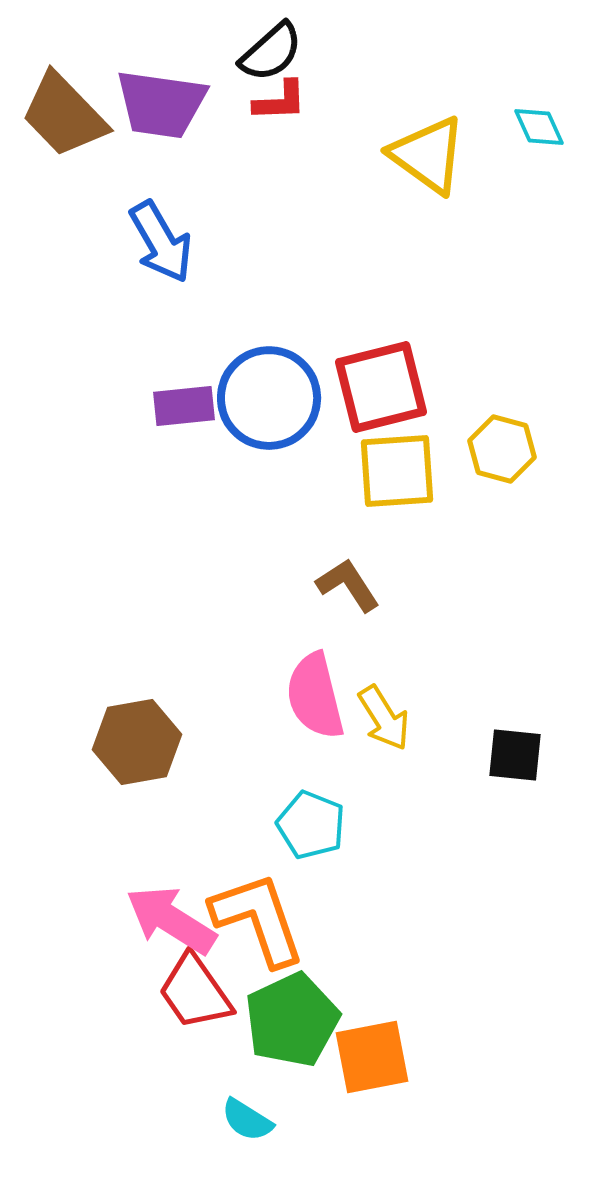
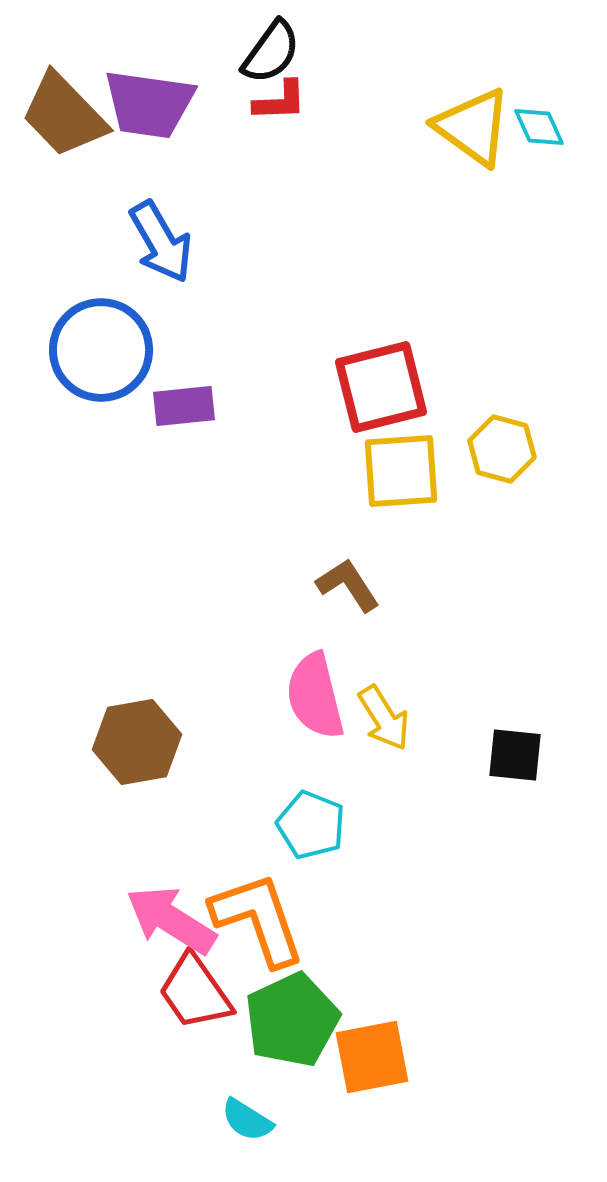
black semicircle: rotated 12 degrees counterclockwise
purple trapezoid: moved 12 px left
yellow triangle: moved 45 px right, 28 px up
blue circle: moved 168 px left, 48 px up
yellow square: moved 4 px right
